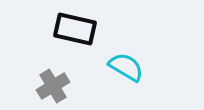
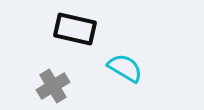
cyan semicircle: moved 1 px left, 1 px down
